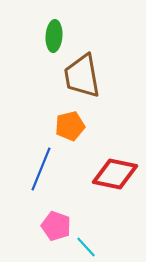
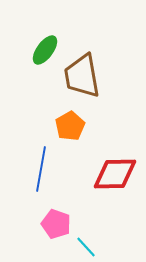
green ellipse: moved 9 px left, 14 px down; rotated 32 degrees clockwise
orange pentagon: rotated 16 degrees counterclockwise
blue line: rotated 12 degrees counterclockwise
red diamond: rotated 12 degrees counterclockwise
pink pentagon: moved 2 px up
